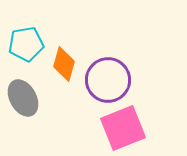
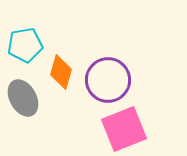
cyan pentagon: moved 1 px left, 1 px down
orange diamond: moved 3 px left, 8 px down
pink square: moved 1 px right, 1 px down
